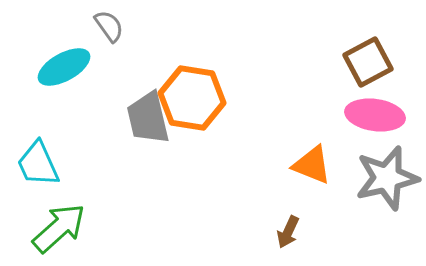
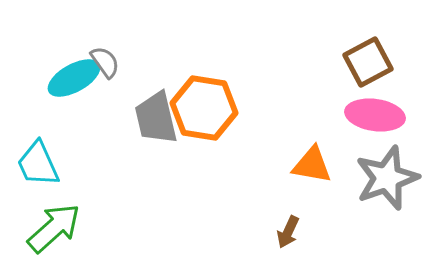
gray semicircle: moved 4 px left, 36 px down
cyan ellipse: moved 10 px right, 11 px down
orange hexagon: moved 12 px right, 10 px down
gray trapezoid: moved 8 px right
orange triangle: rotated 12 degrees counterclockwise
gray star: rotated 6 degrees counterclockwise
green arrow: moved 5 px left
